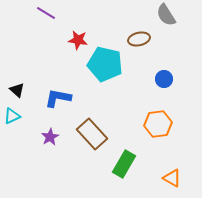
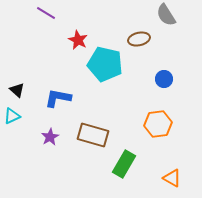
red star: rotated 18 degrees clockwise
brown rectangle: moved 1 px right, 1 px down; rotated 32 degrees counterclockwise
